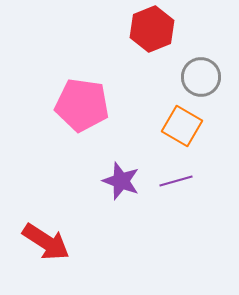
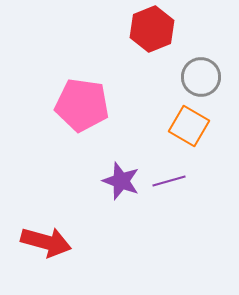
orange square: moved 7 px right
purple line: moved 7 px left
red arrow: rotated 18 degrees counterclockwise
